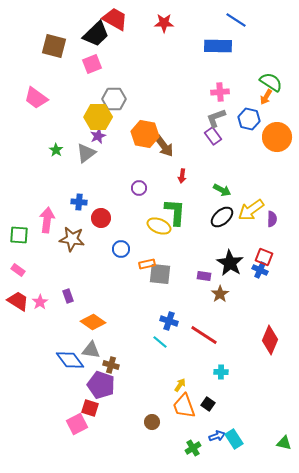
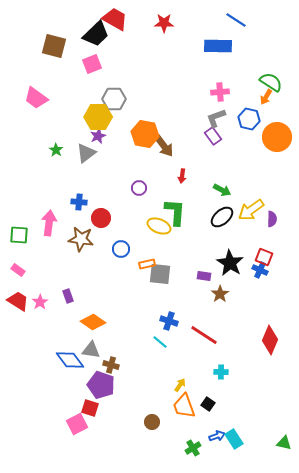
pink arrow at (47, 220): moved 2 px right, 3 px down
brown star at (72, 239): moved 9 px right
